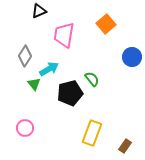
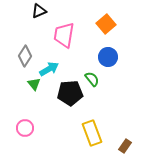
blue circle: moved 24 px left
black pentagon: rotated 10 degrees clockwise
yellow rectangle: rotated 40 degrees counterclockwise
